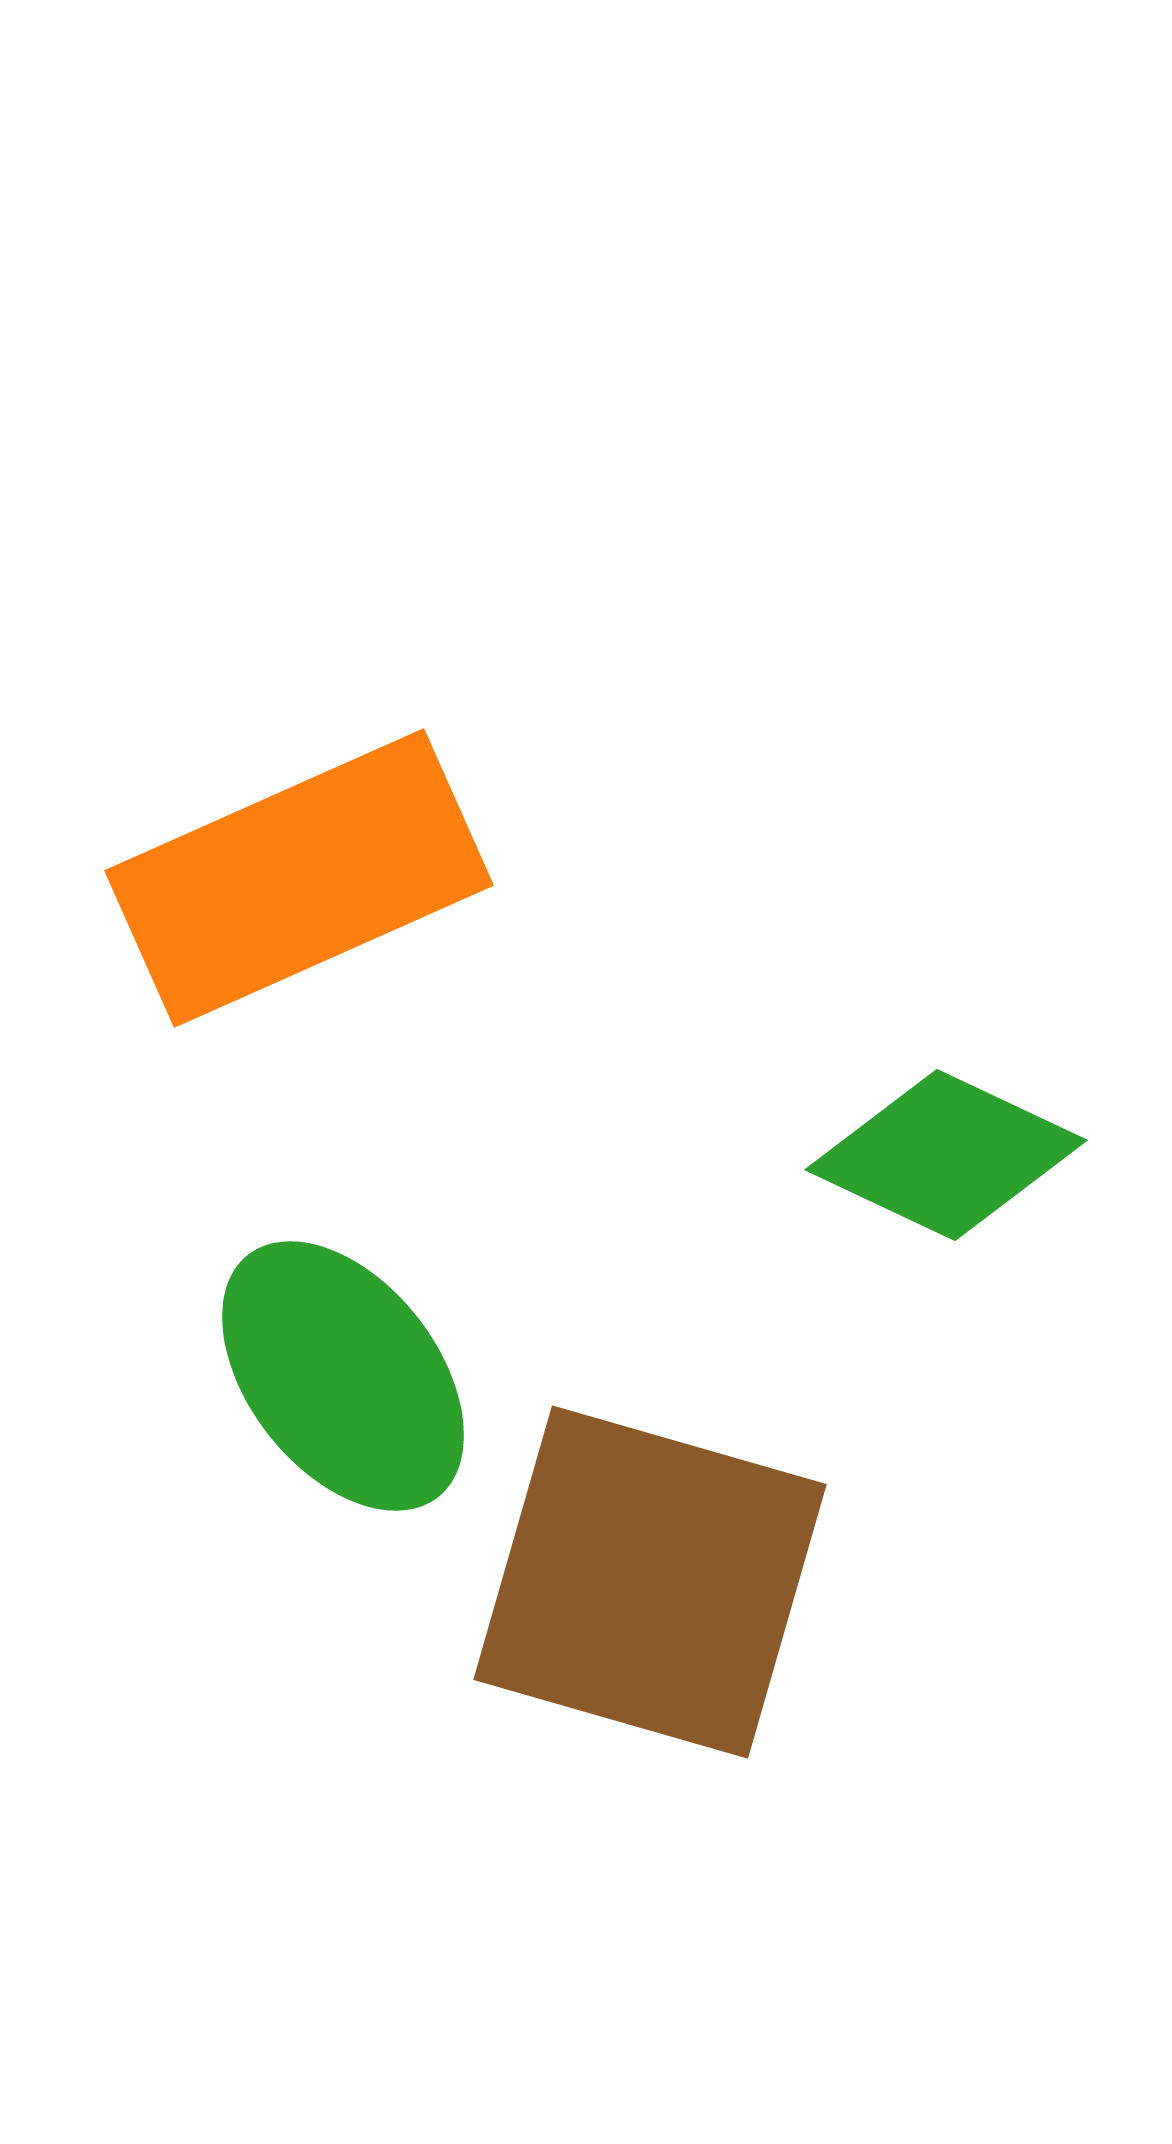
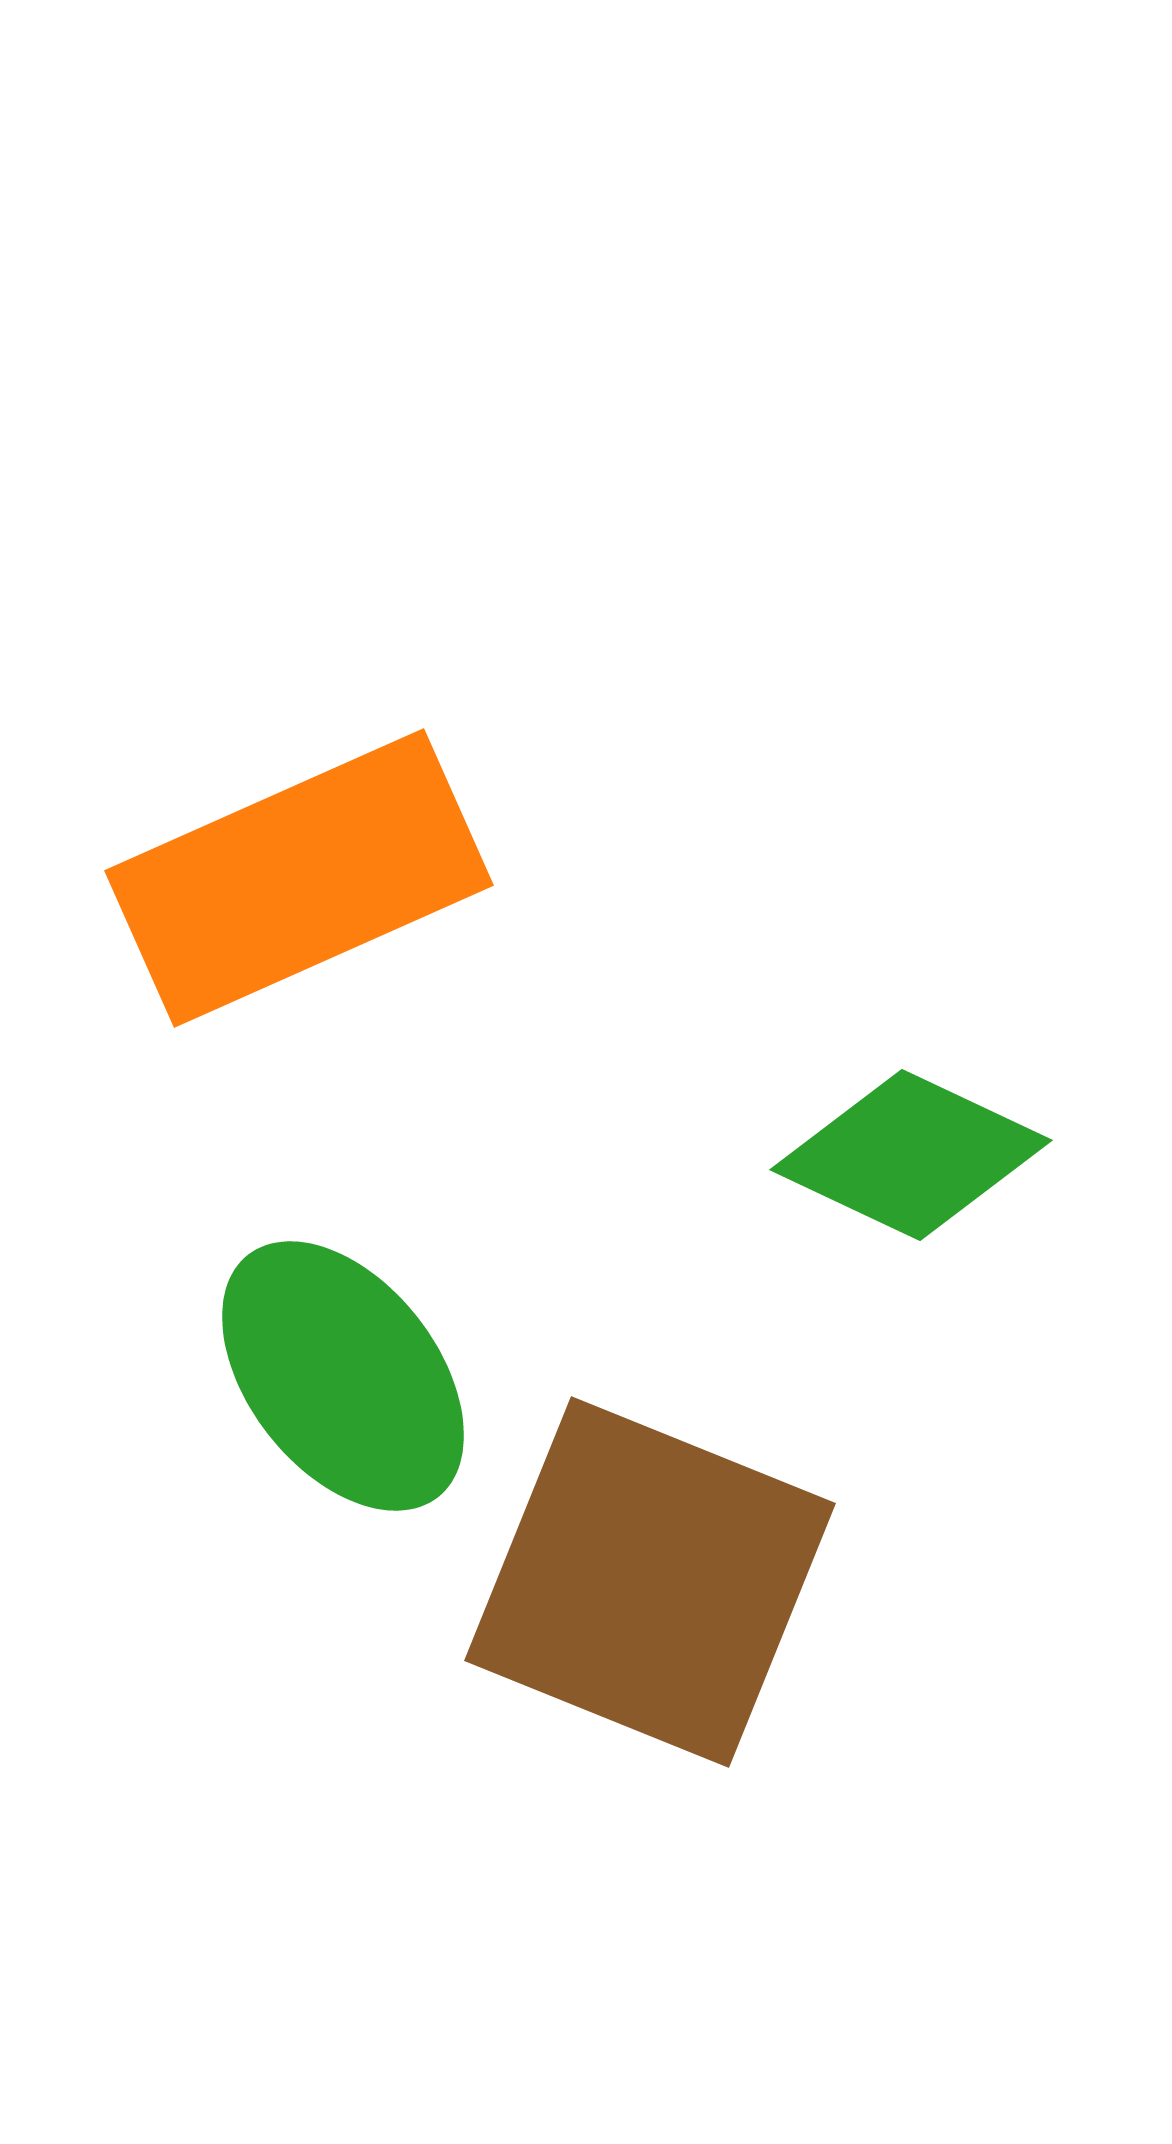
green diamond: moved 35 px left
brown square: rotated 6 degrees clockwise
